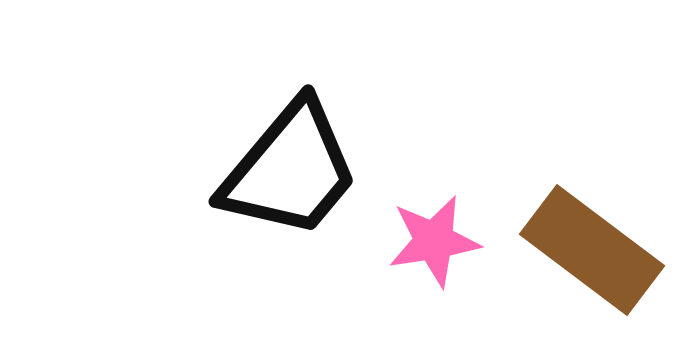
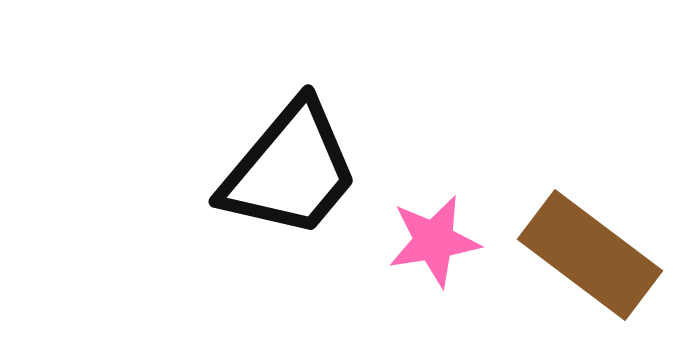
brown rectangle: moved 2 px left, 5 px down
